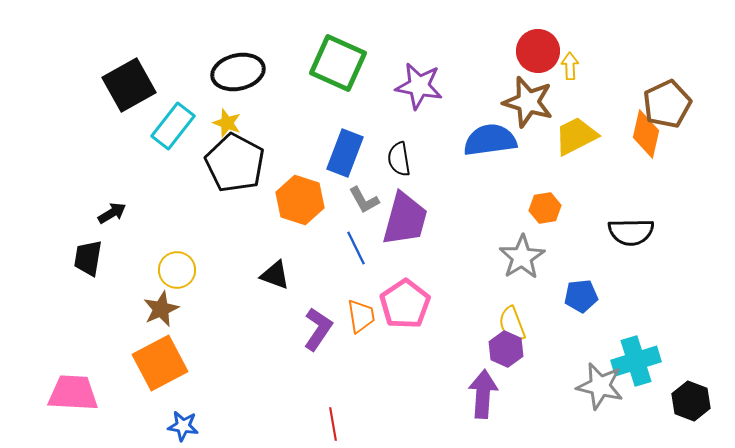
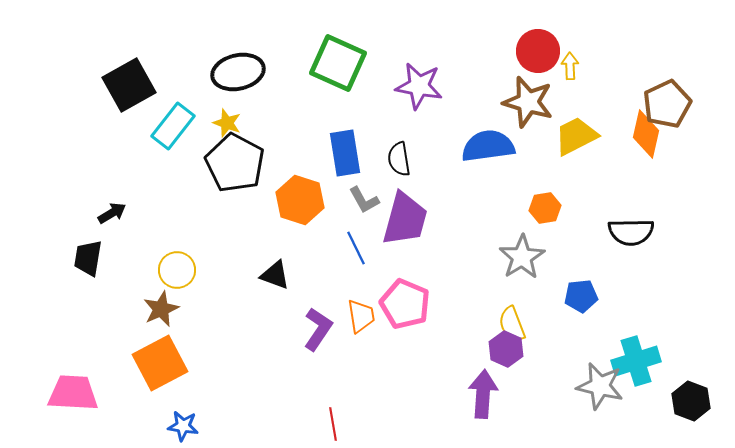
blue semicircle at (490, 140): moved 2 px left, 6 px down
blue rectangle at (345, 153): rotated 30 degrees counterclockwise
pink pentagon at (405, 304): rotated 15 degrees counterclockwise
